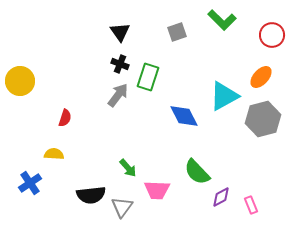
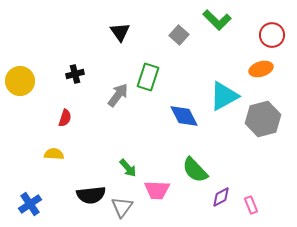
green L-shape: moved 5 px left
gray square: moved 2 px right, 3 px down; rotated 30 degrees counterclockwise
black cross: moved 45 px left, 10 px down; rotated 36 degrees counterclockwise
orange ellipse: moved 8 px up; rotated 30 degrees clockwise
green semicircle: moved 2 px left, 2 px up
blue cross: moved 21 px down
